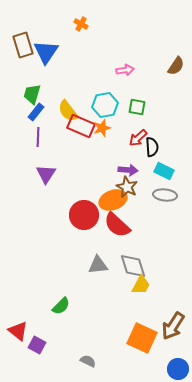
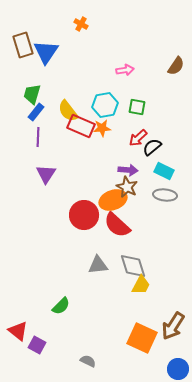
orange star: rotated 12 degrees clockwise
black semicircle: rotated 126 degrees counterclockwise
